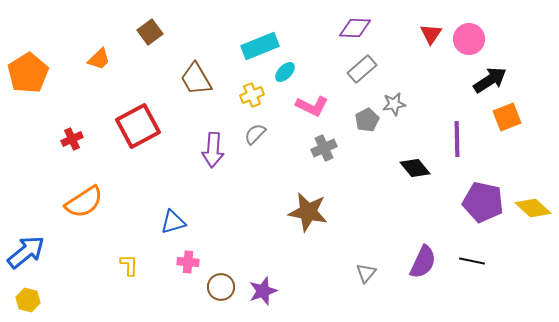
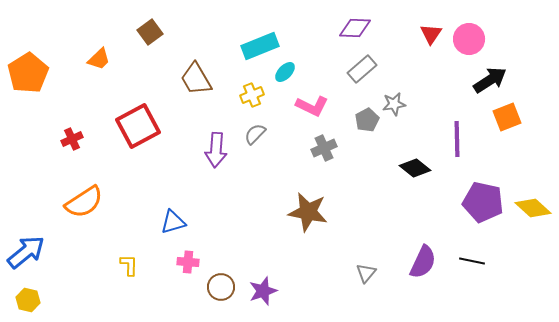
purple arrow: moved 3 px right
black diamond: rotated 12 degrees counterclockwise
